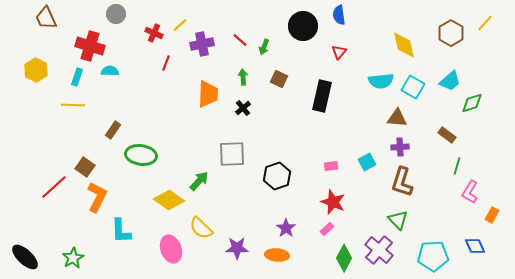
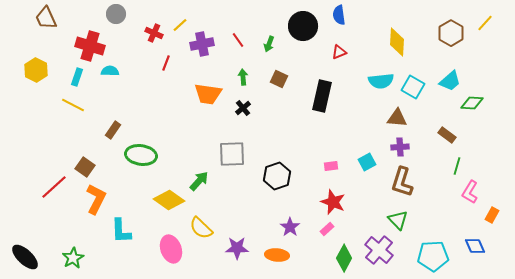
red line at (240, 40): moved 2 px left; rotated 14 degrees clockwise
yellow diamond at (404, 45): moved 7 px left, 3 px up; rotated 16 degrees clockwise
green arrow at (264, 47): moved 5 px right, 3 px up
red triangle at (339, 52): rotated 28 degrees clockwise
orange trapezoid at (208, 94): rotated 96 degrees clockwise
green diamond at (472, 103): rotated 20 degrees clockwise
yellow line at (73, 105): rotated 25 degrees clockwise
orange L-shape at (97, 197): moved 1 px left, 2 px down
purple star at (286, 228): moved 4 px right, 1 px up
